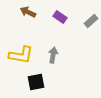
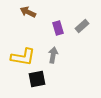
purple rectangle: moved 2 px left, 11 px down; rotated 40 degrees clockwise
gray rectangle: moved 9 px left, 5 px down
yellow L-shape: moved 2 px right, 2 px down
black square: moved 1 px right, 3 px up
